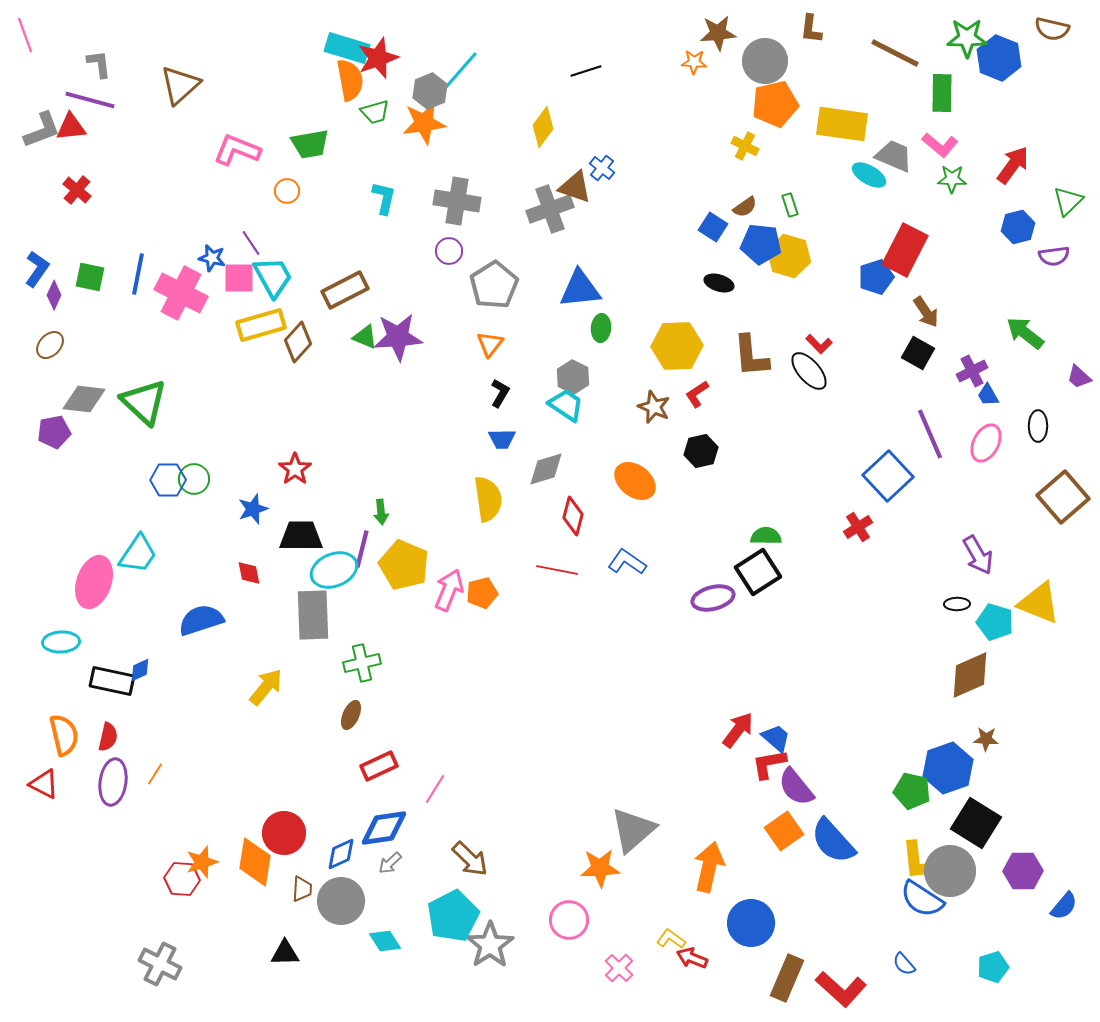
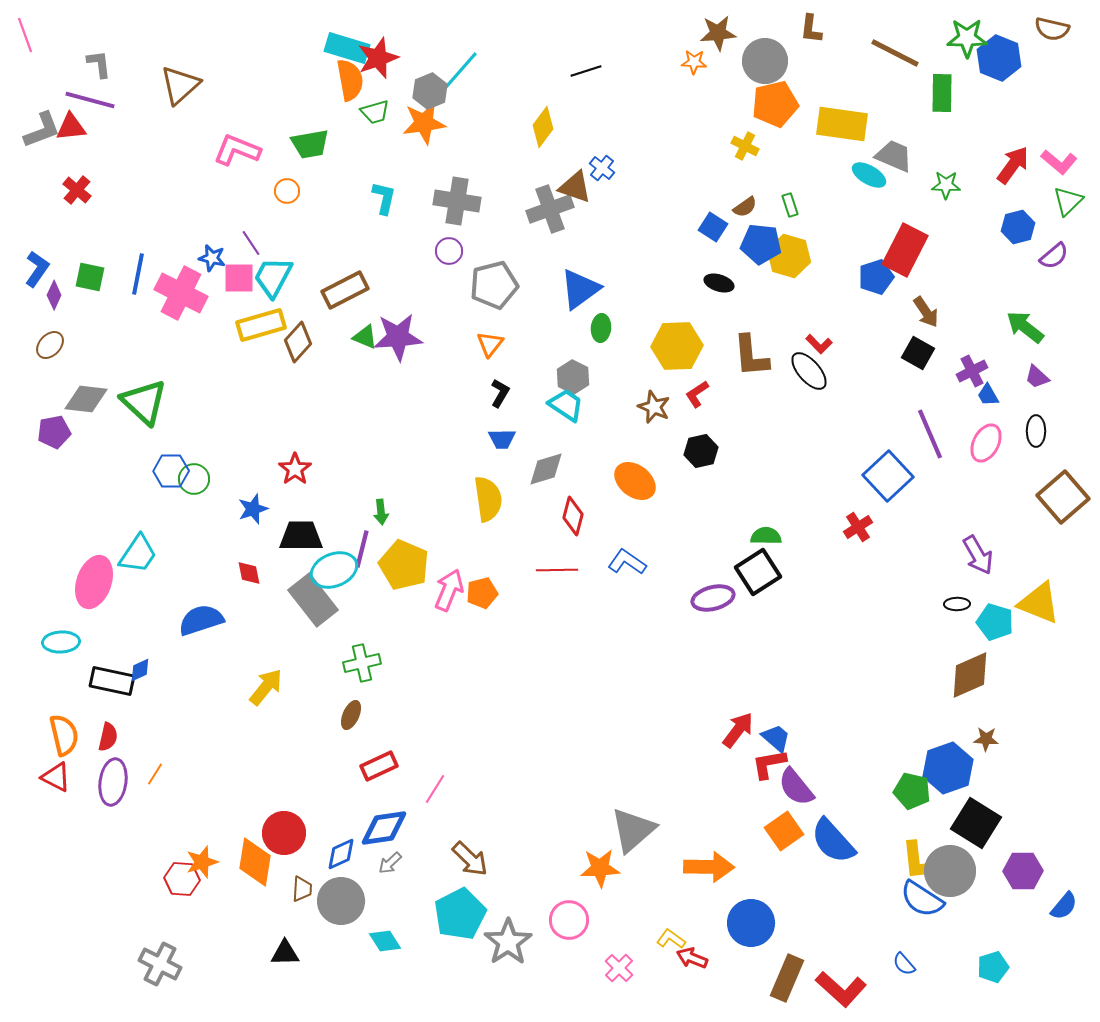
pink L-shape at (940, 145): moved 119 px right, 17 px down
green star at (952, 179): moved 6 px left, 6 px down
purple semicircle at (1054, 256): rotated 32 degrees counterclockwise
cyan trapezoid at (273, 277): rotated 123 degrees counterclockwise
gray pentagon at (494, 285): rotated 18 degrees clockwise
blue triangle at (580, 289): rotated 30 degrees counterclockwise
green arrow at (1025, 333): moved 6 px up
purple trapezoid at (1079, 377): moved 42 px left
gray diamond at (84, 399): moved 2 px right
black ellipse at (1038, 426): moved 2 px left, 5 px down
blue hexagon at (168, 480): moved 3 px right, 9 px up
red line at (557, 570): rotated 12 degrees counterclockwise
gray rectangle at (313, 615): moved 15 px up; rotated 36 degrees counterclockwise
red triangle at (44, 784): moved 12 px right, 7 px up
orange arrow at (709, 867): rotated 78 degrees clockwise
cyan pentagon at (453, 916): moved 7 px right, 2 px up
gray star at (490, 945): moved 18 px right, 3 px up
